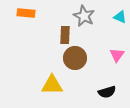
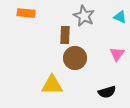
pink triangle: moved 1 px up
